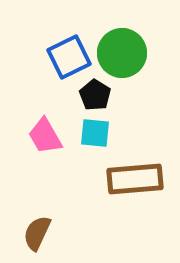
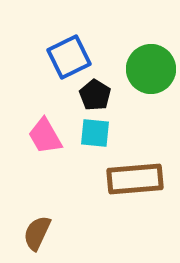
green circle: moved 29 px right, 16 px down
